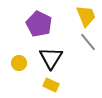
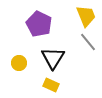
black triangle: moved 2 px right
